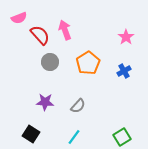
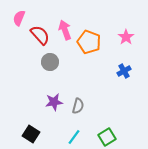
pink semicircle: rotated 133 degrees clockwise
orange pentagon: moved 1 px right, 21 px up; rotated 20 degrees counterclockwise
purple star: moved 9 px right; rotated 12 degrees counterclockwise
gray semicircle: rotated 28 degrees counterclockwise
green square: moved 15 px left
